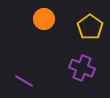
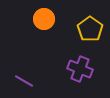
yellow pentagon: moved 2 px down
purple cross: moved 2 px left, 1 px down
